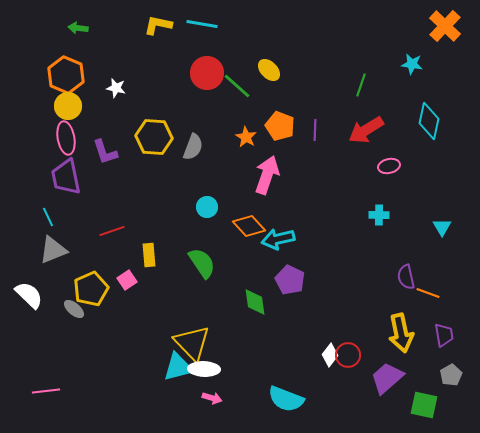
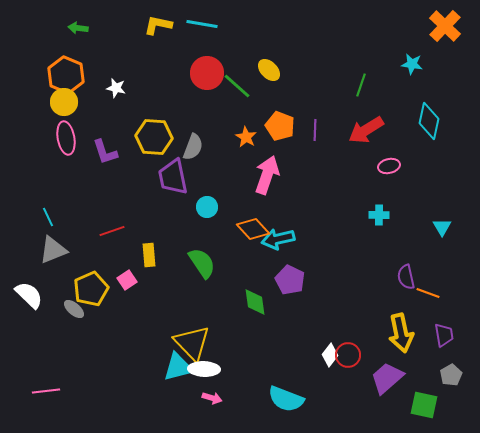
yellow circle at (68, 106): moved 4 px left, 4 px up
purple trapezoid at (66, 177): moved 107 px right
orange diamond at (249, 226): moved 4 px right, 3 px down
